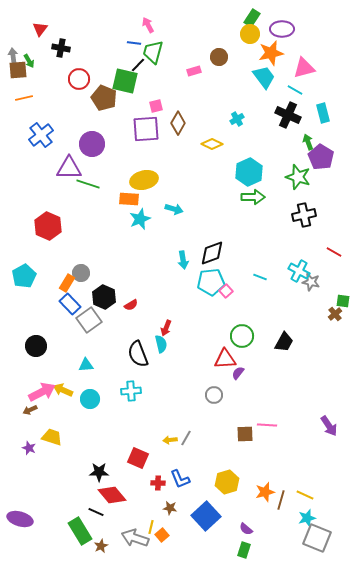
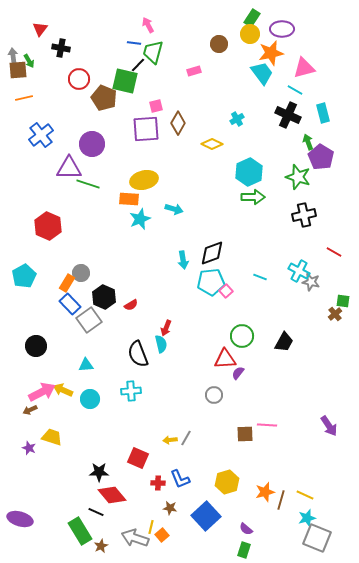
brown circle at (219, 57): moved 13 px up
cyan trapezoid at (264, 77): moved 2 px left, 4 px up
